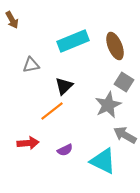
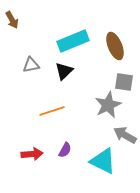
gray square: rotated 24 degrees counterclockwise
black triangle: moved 15 px up
orange line: rotated 20 degrees clockwise
red arrow: moved 4 px right, 11 px down
purple semicircle: rotated 35 degrees counterclockwise
